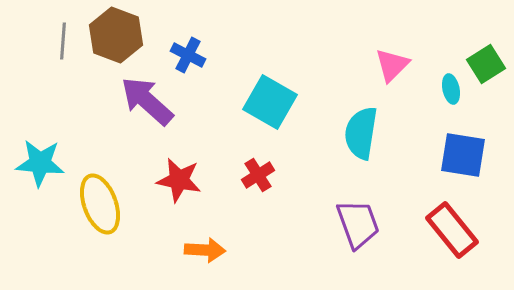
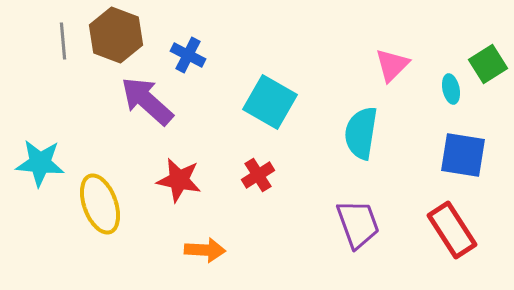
gray line: rotated 9 degrees counterclockwise
green square: moved 2 px right
red rectangle: rotated 6 degrees clockwise
